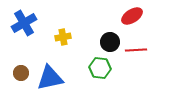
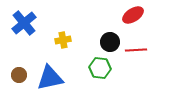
red ellipse: moved 1 px right, 1 px up
blue cross: rotated 10 degrees counterclockwise
yellow cross: moved 3 px down
brown circle: moved 2 px left, 2 px down
